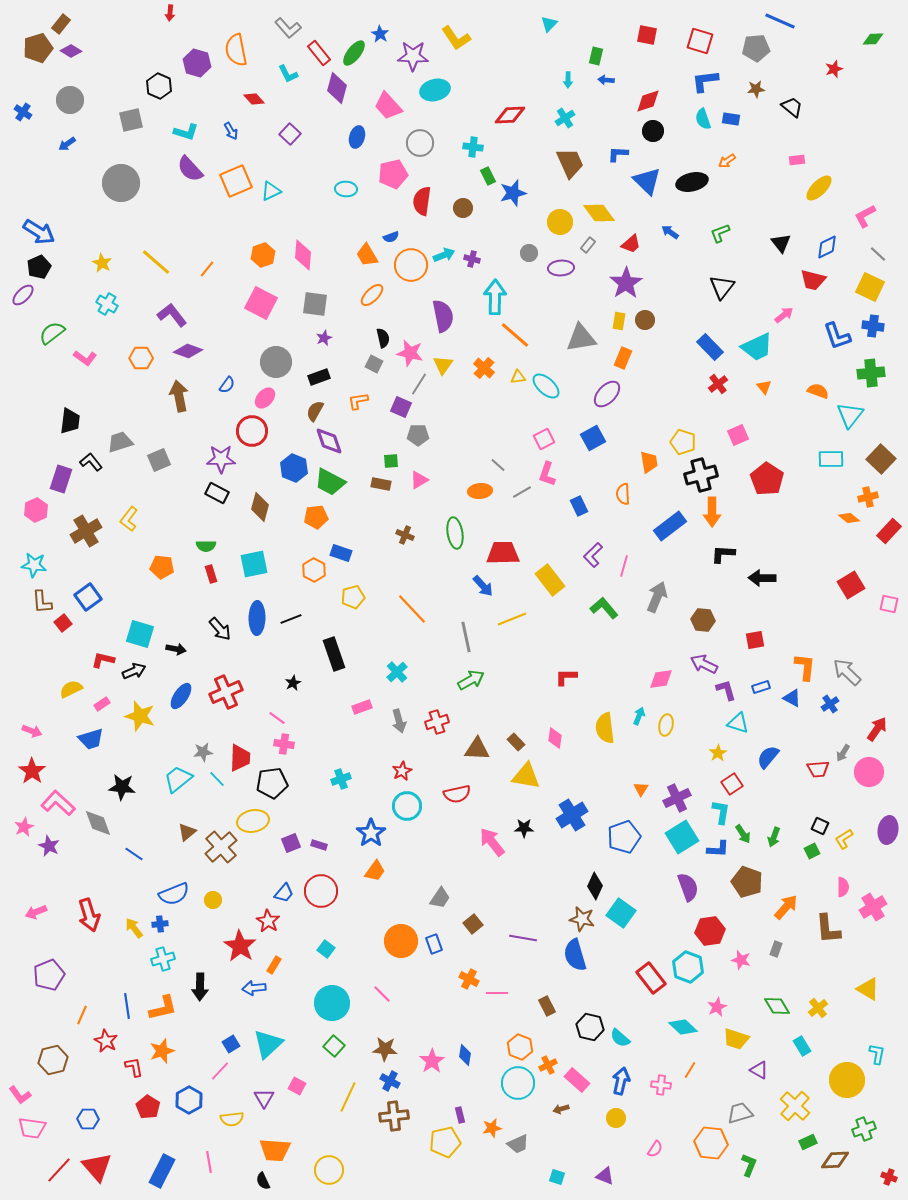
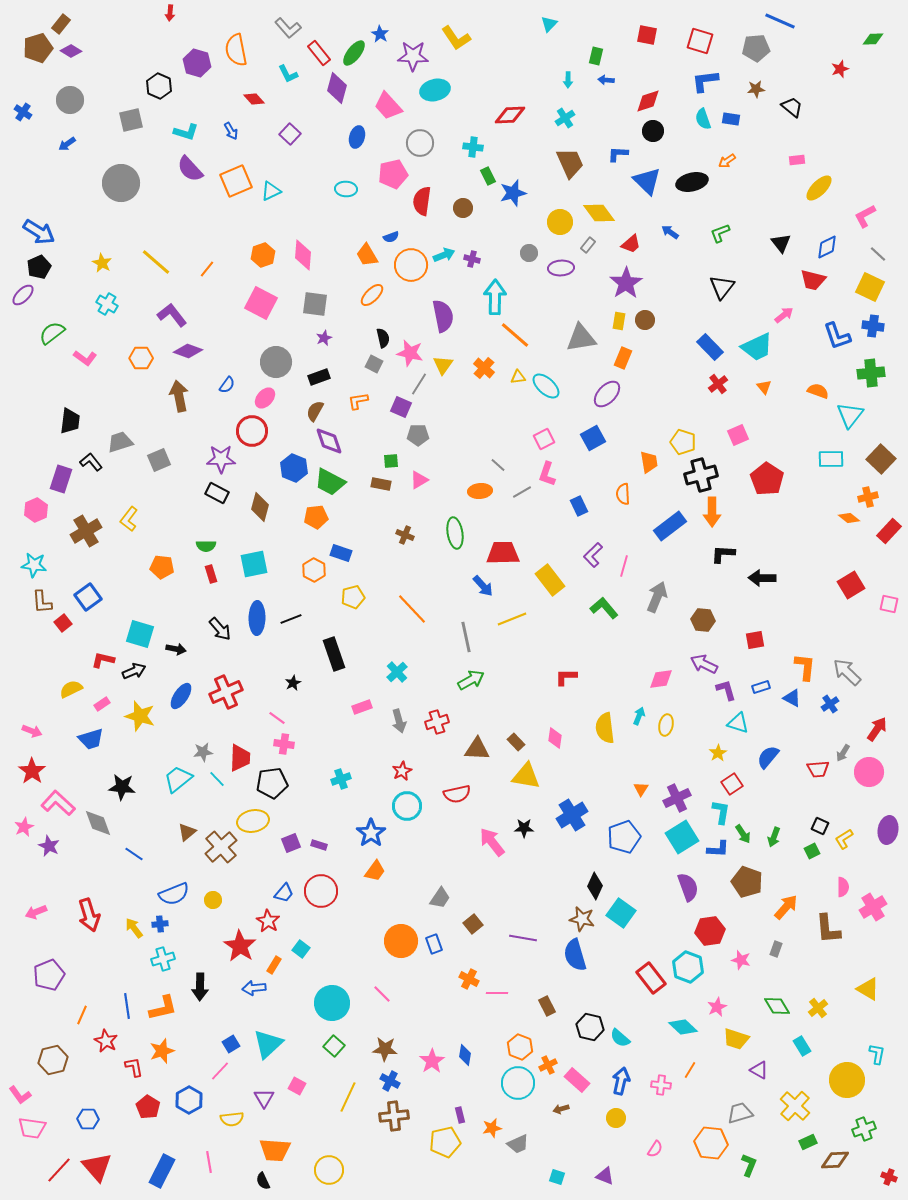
red star at (834, 69): moved 6 px right
cyan square at (326, 949): moved 25 px left
